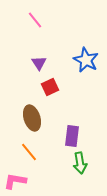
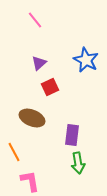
purple triangle: rotated 21 degrees clockwise
brown ellipse: rotated 50 degrees counterclockwise
purple rectangle: moved 1 px up
orange line: moved 15 px left; rotated 12 degrees clockwise
green arrow: moved 2 px left
pink L-shape: moved 15 px right; rotated 70 degrees clockwise
